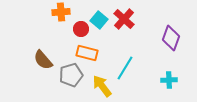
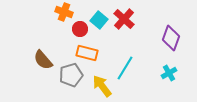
orange cross: moved 3 px right; rotated 24 degrees clockwise
red circle: moved 1 px left
cyan cross: moved 7 px up; rotated 28 degrees counterclockwise
